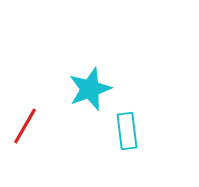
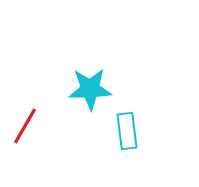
cyan star: rotated 18 degrees clockwise
